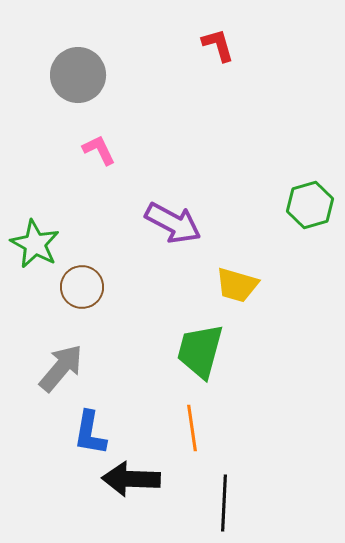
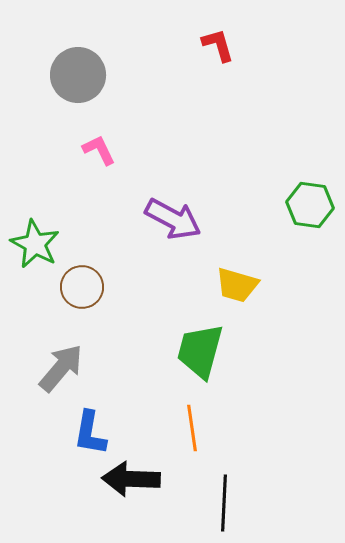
green hexagon: rotated 24 degrees clockwise
purple arrow: moved 4 px up
